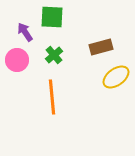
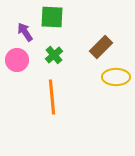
brown rectangle: rotated 30 degrees counterclockwise
yellow ellipse: rotated 36 degrees clockwise
